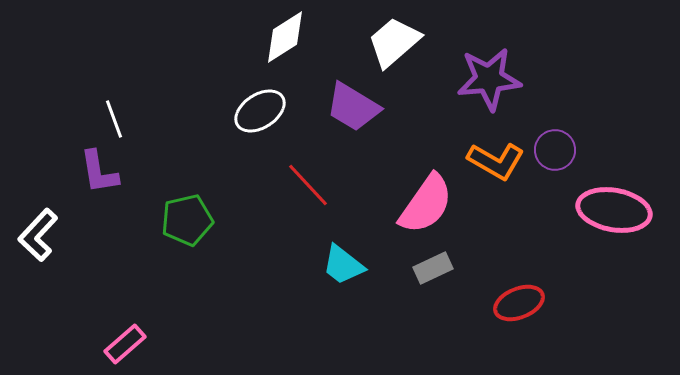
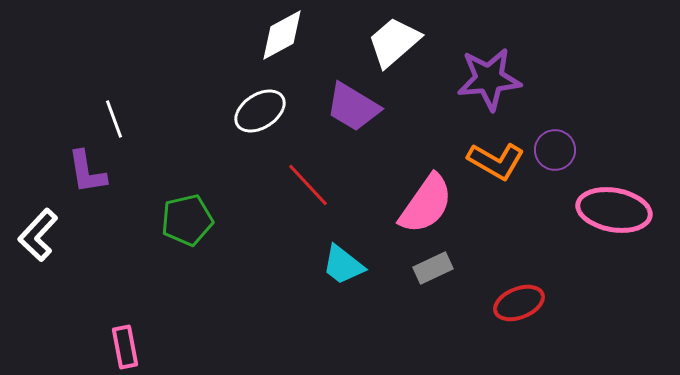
white diamond: moved 3 px left, 2 px up; rotated 4 degrees clockwise
purple L-shape: moved 12 px left
pink rectangle: moved 3 px down; rotated 60 degrees counterclockwise
